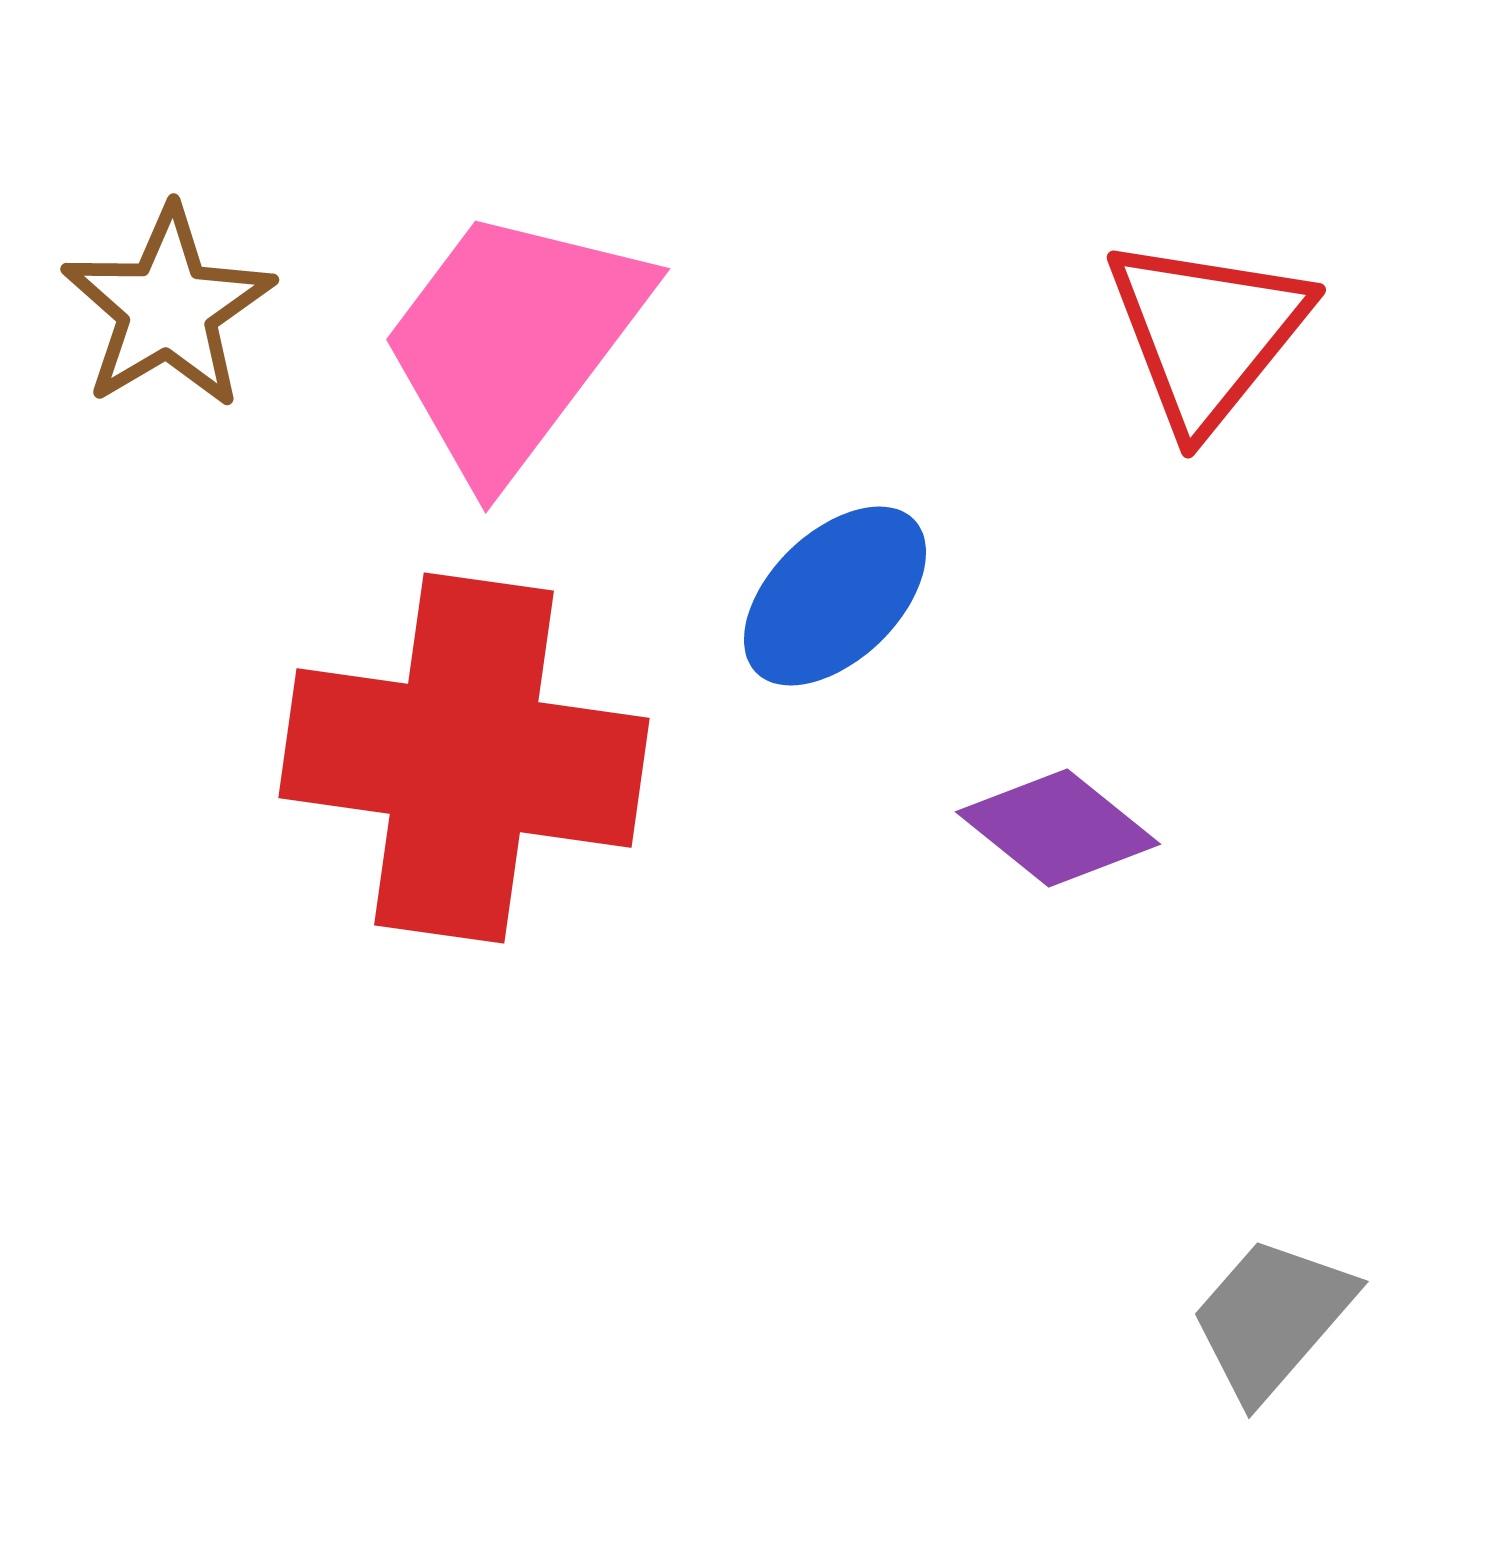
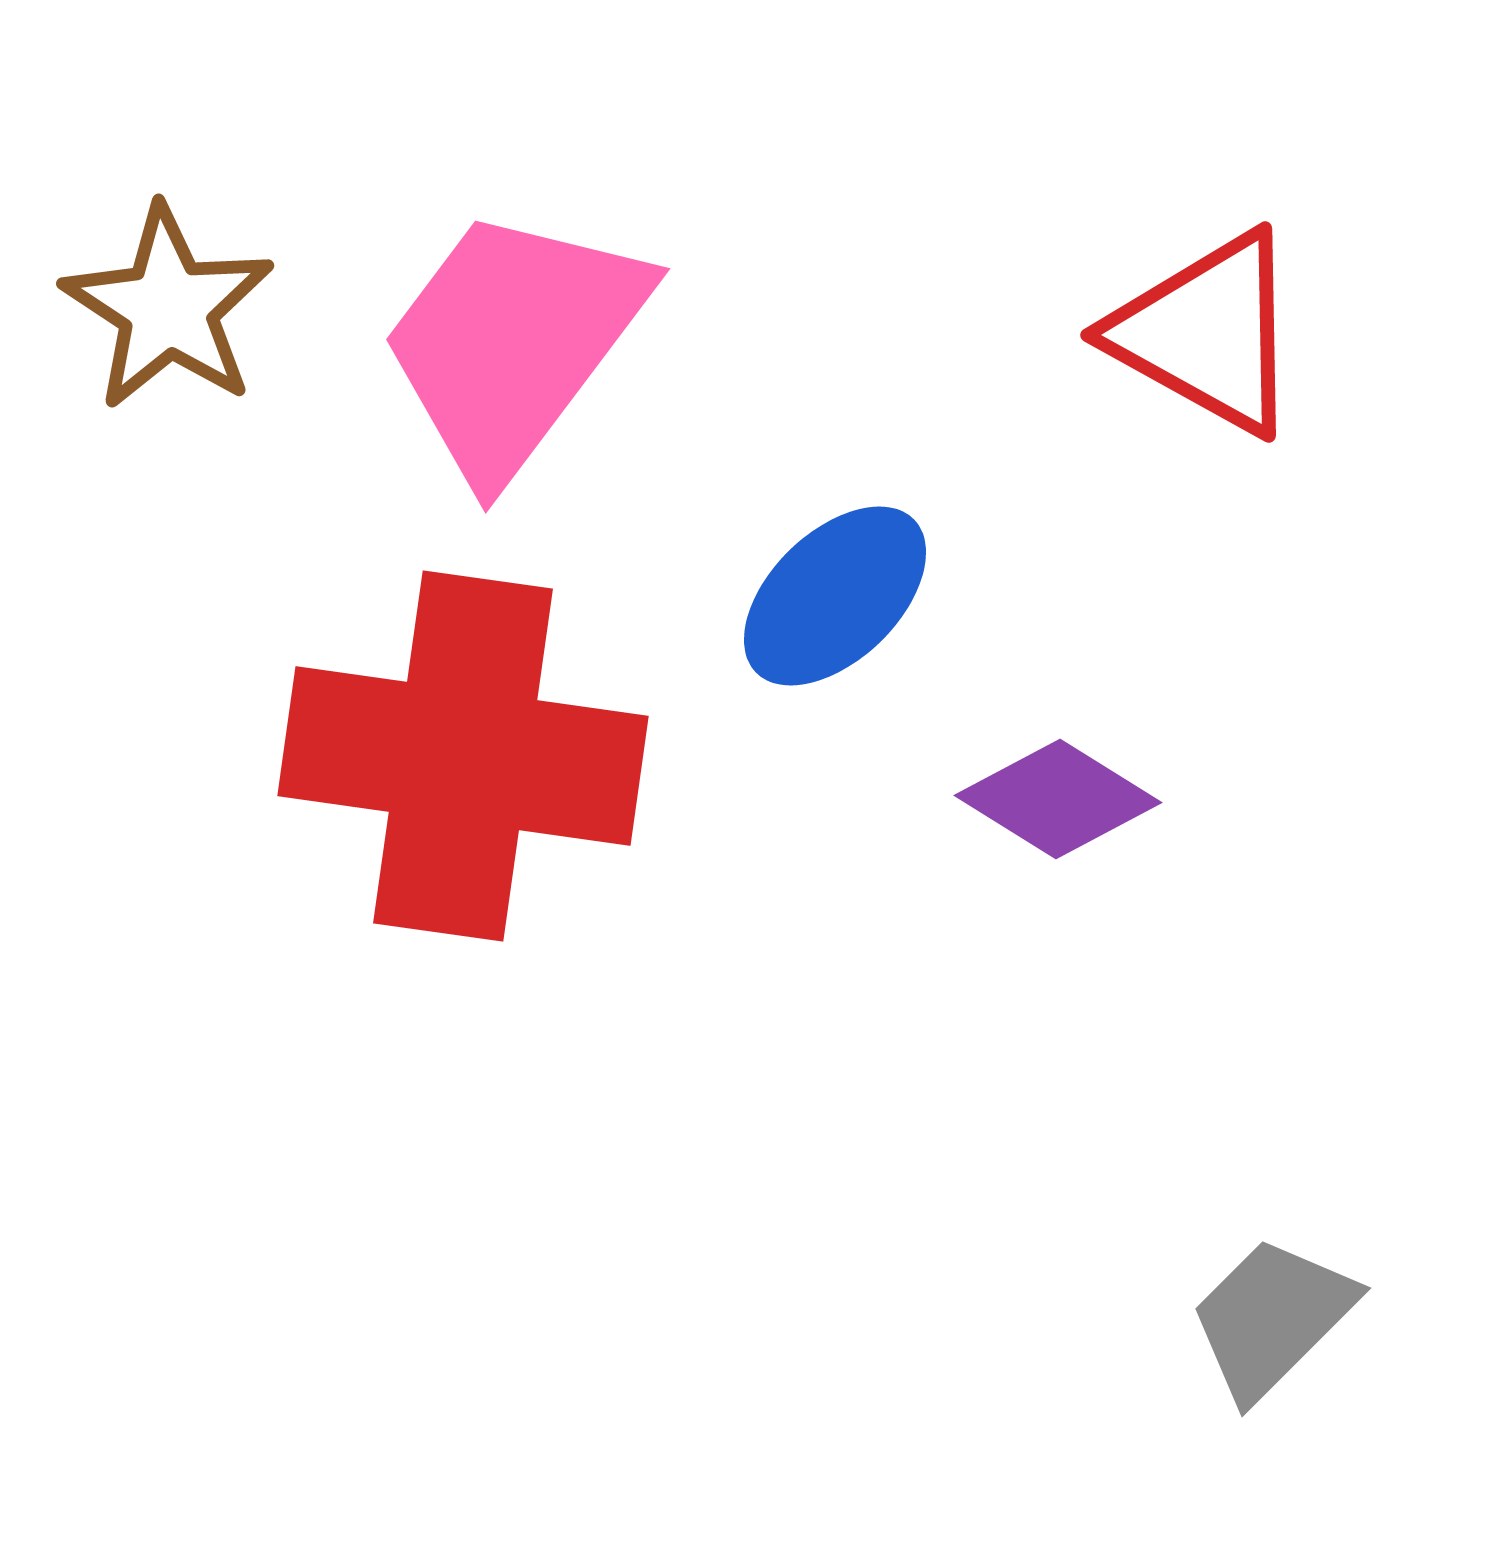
brown star: rotated 8 degrees counterclockwise
red triangle: rotated 40 degrees counterclockwise
red cross: moved 1 px left, 2 px up
purple diamond: moved 29 px up; rotated 7 degrees counterclockwise
gray trapezoid: rotated 4 degrees clockwise
